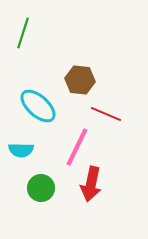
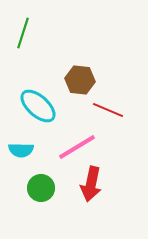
red line: moved 2 px right, 4 px up
pink line: rotated 33 degrees clockwise
